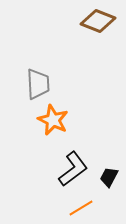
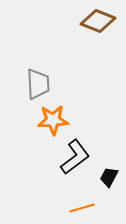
orange star: rotated 28 degrees counterclockwise
black L-shape: moved 2 px right, 12 px up
orange line: moved 1 px right; rotated 15 degrees clockwise
